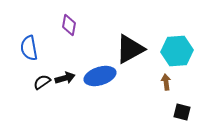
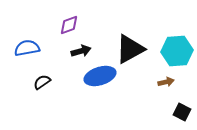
purple diamond: rotated 60 degrees clockwise
blue semicircle: moved 2 px left; rotated 90 degrees clockwise
black arrow: moved 16 px right, 27 px up
brown arrow: rotated 84 degrees clockwise
black square: rotated 12 degrees clockwise
